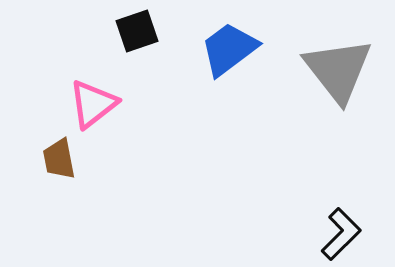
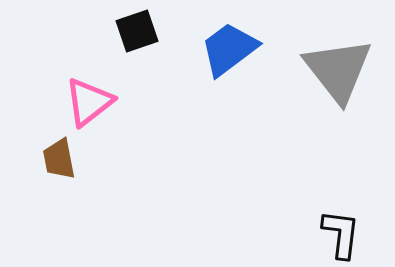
pink triangle: moved 4 px left, 2 px up
black L-shape: rotated 38 degrees counterclockwise
